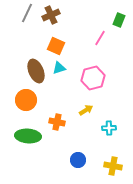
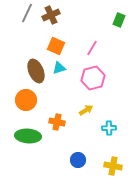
pink line: moved 8 px left, 10 px down
